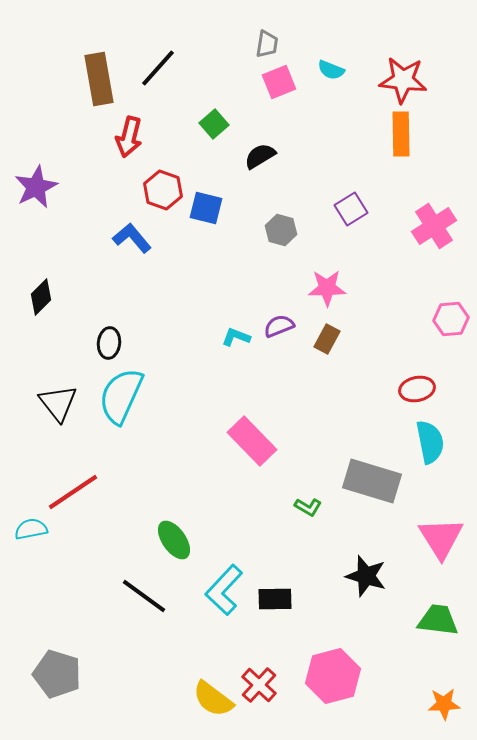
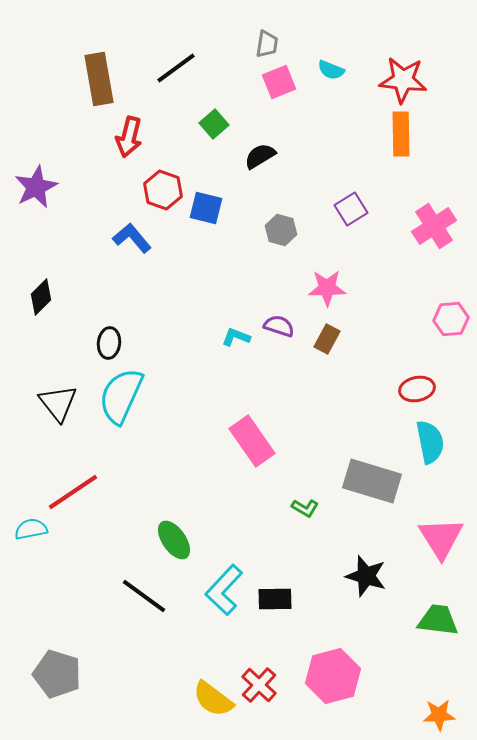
black line at (158, 68): moved 18 px right; rotated 12 degrees clockwise
purple semicircle at (279, 326): rotated 40 degrees clockwise
pink rectangle at (252, 441): rotated 9 degrees clockwise
green L-shape at (308, 507): moved 3 px left, 1 px down
orange star at (444, 704): moved 5 px left, 11 px down
